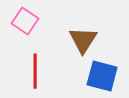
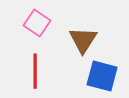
pink square: moved 12 px right, 2 px down
